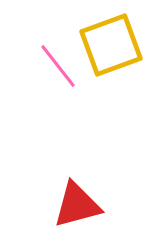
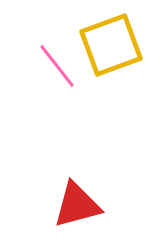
pink line: moved 1 px left
